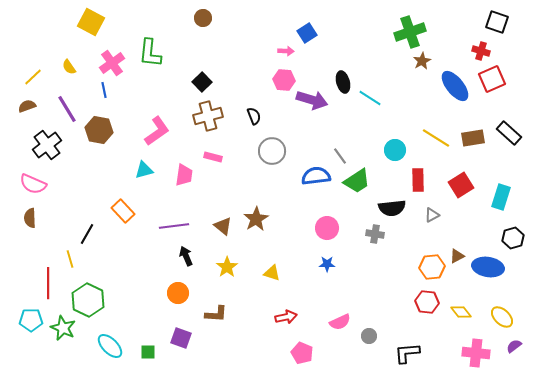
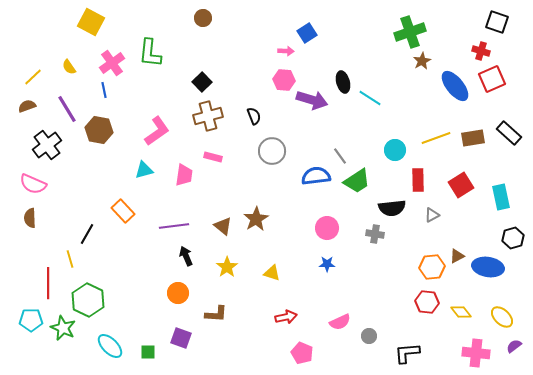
yellow line at (436, 138): rotated 52 degrees counterclockwise
cyan rectangle at (501, 197): rotated 30 degrees counterclockwise
